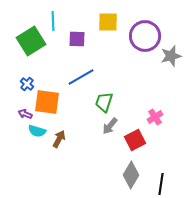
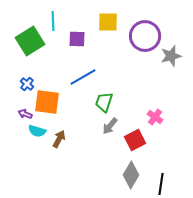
green square: moved 1 px left
blue line: moved 2 px right
pink cross: rotated 21 degrees counterclockwise
